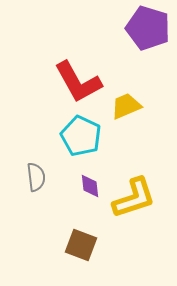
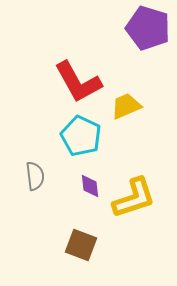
gray semicircle: moved 1 px left, 1 px up
